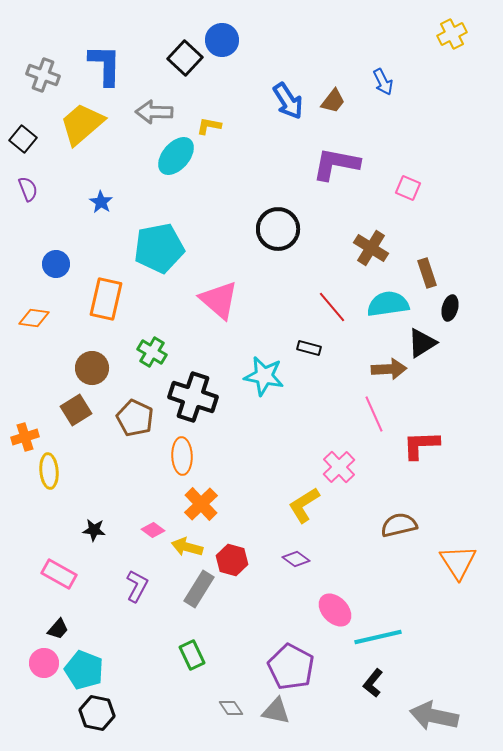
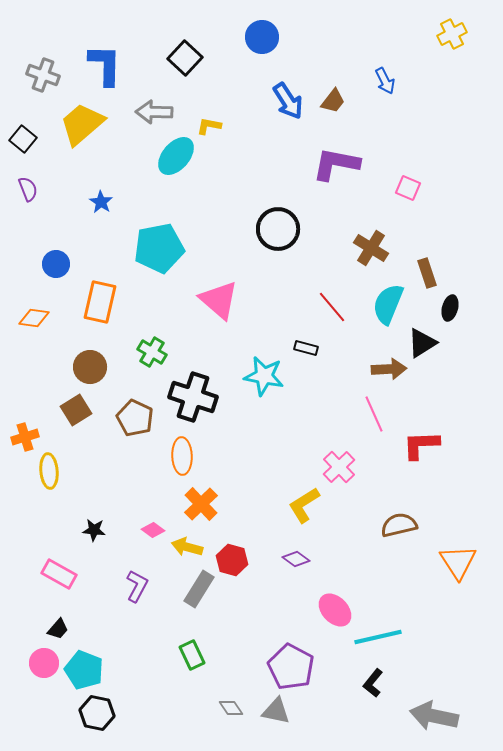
blue circle at (222, 40): moved 40 px right, 3 px up
blue arrow at (383, 82): moved 2 px right, 1 px up
orange rectangle at (106, 299): moved 6 px left, 3 px down
cyan semicircle at (388, 304): rotated 60 degrees counterclockwise
black rectangle at (309, 348): moved 3 px left
brown circle at (92, 368): moved 2 px left, 1 px up
